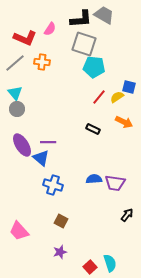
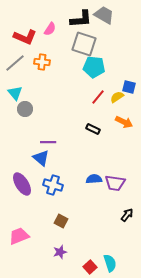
red L-shape: moved 1 px up
red line: moved 1 px left
gray circle: moved 8 px right
purple ellipse: moved 39 px down
pink trapezoid: moved 5 px down; rotated 110 degrees clockwise
